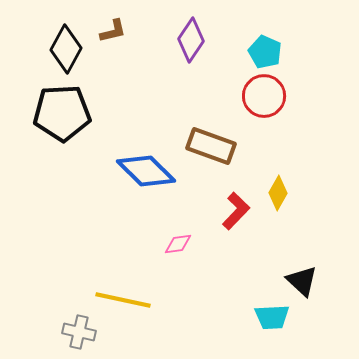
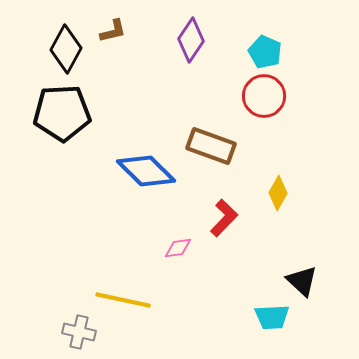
red L-shape: moved 12 px left, 7 px down
pink diamond: moved 4 px down
